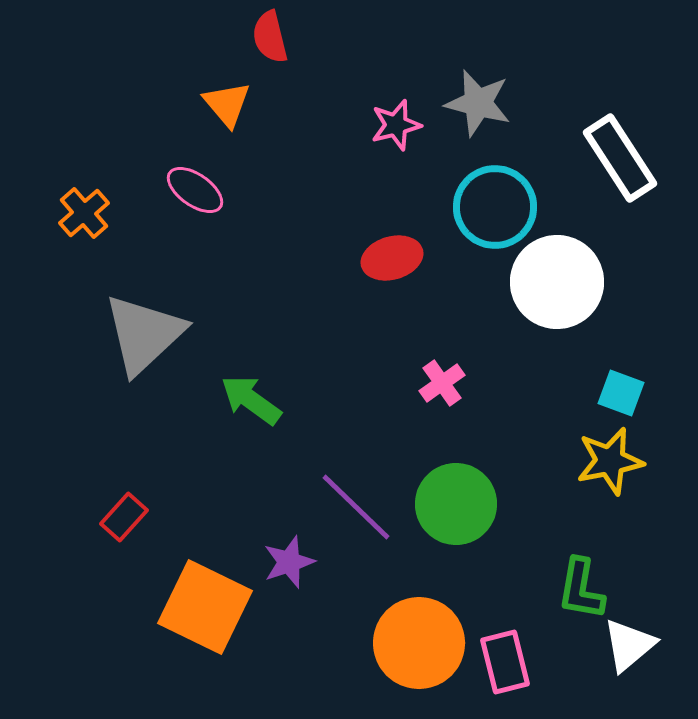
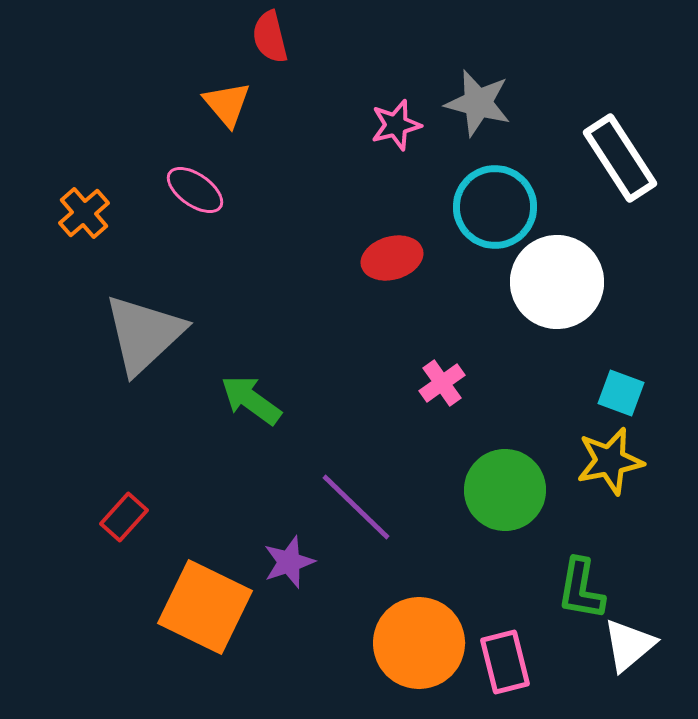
green circle: moved 49 px right, 14 px up
